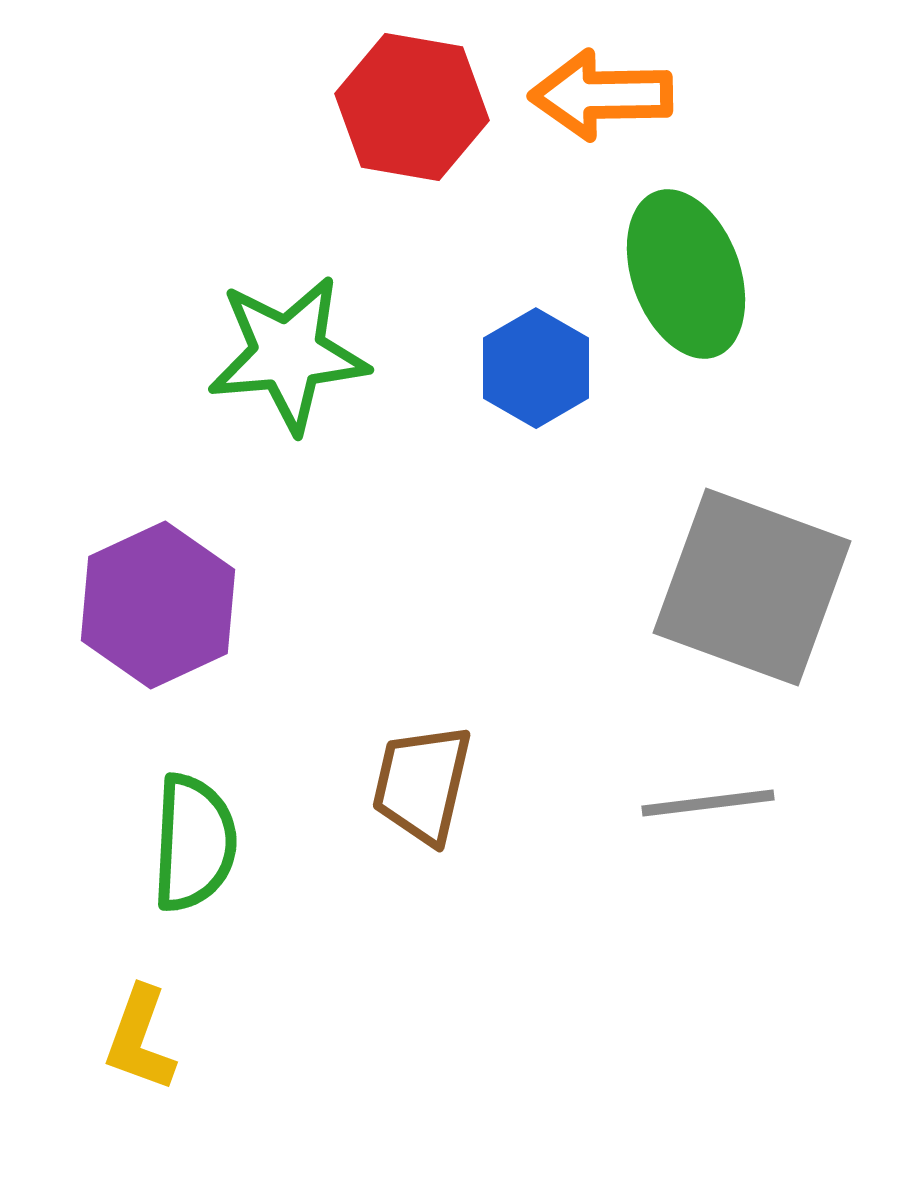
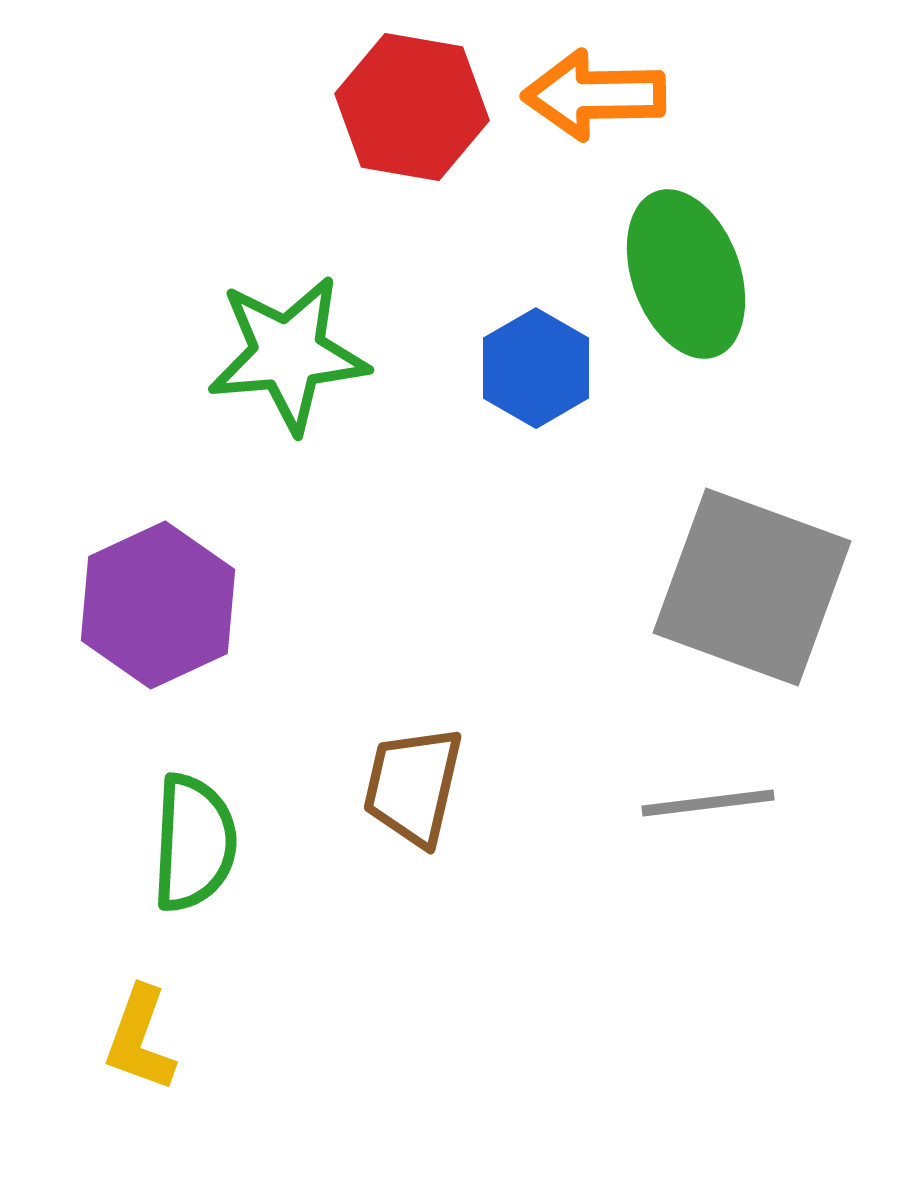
orange arrow: moved 7 px left
brown trapezoid: moved 9 px left, 2 px down
